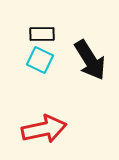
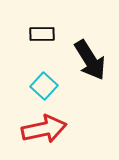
cyan square: moved 4 px right, 26 px down; rotated 16 degrees clockwise
